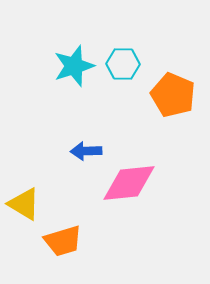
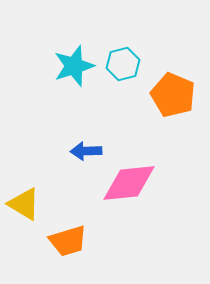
cyan hexagon: rotated 16 degrees counterclockwise
orange trapezoid: moved 5 px right
